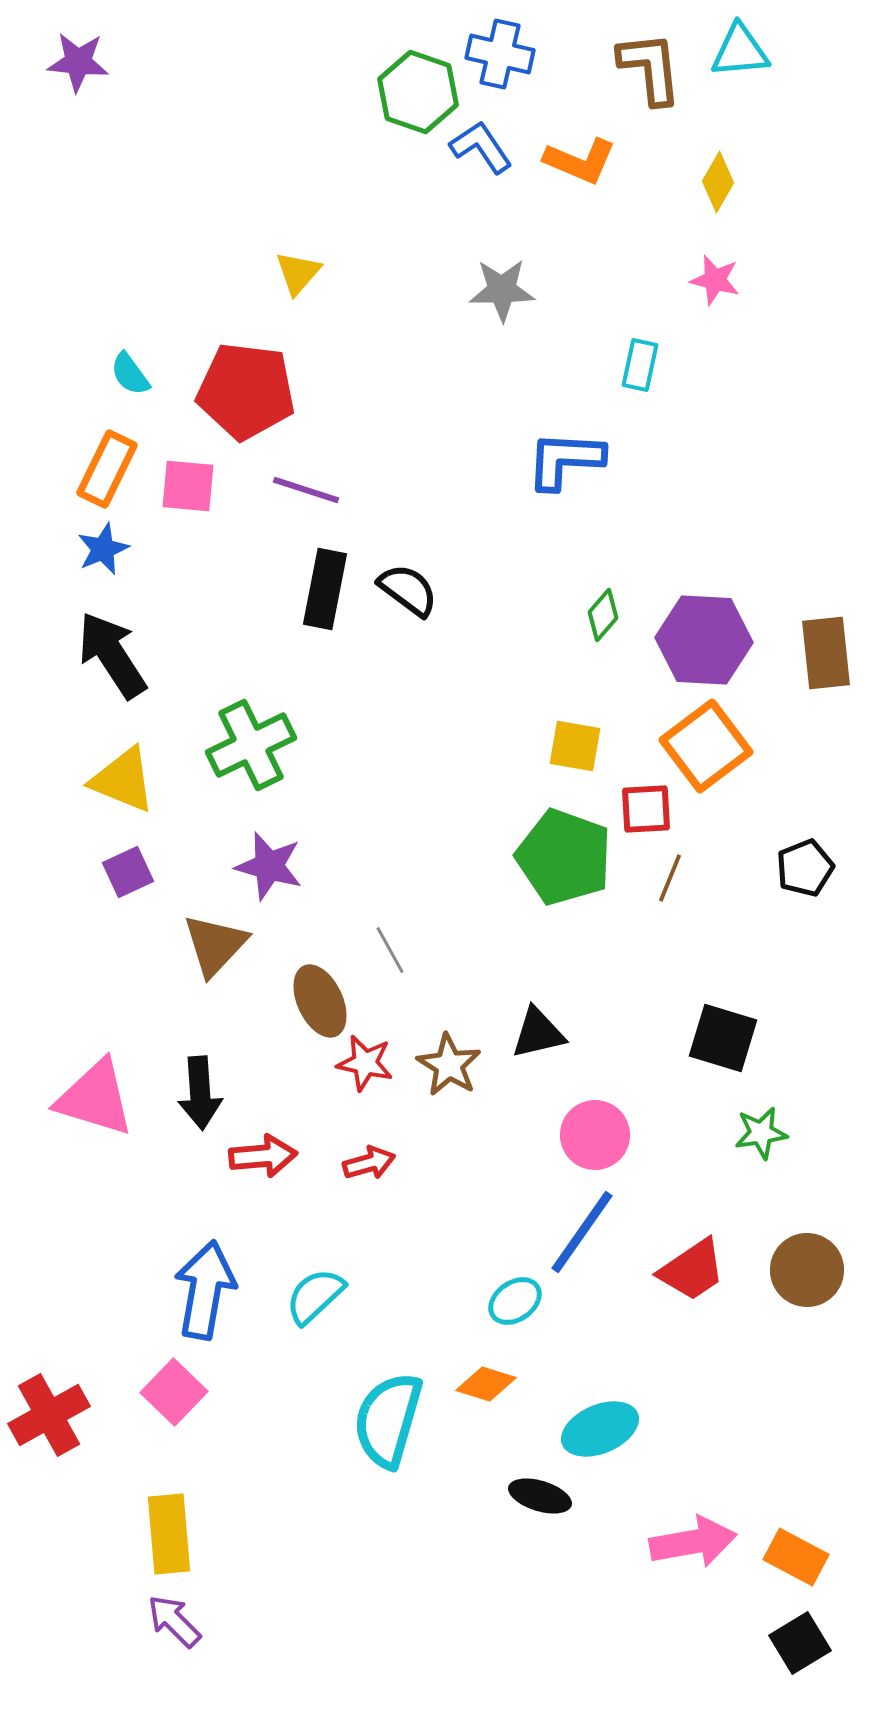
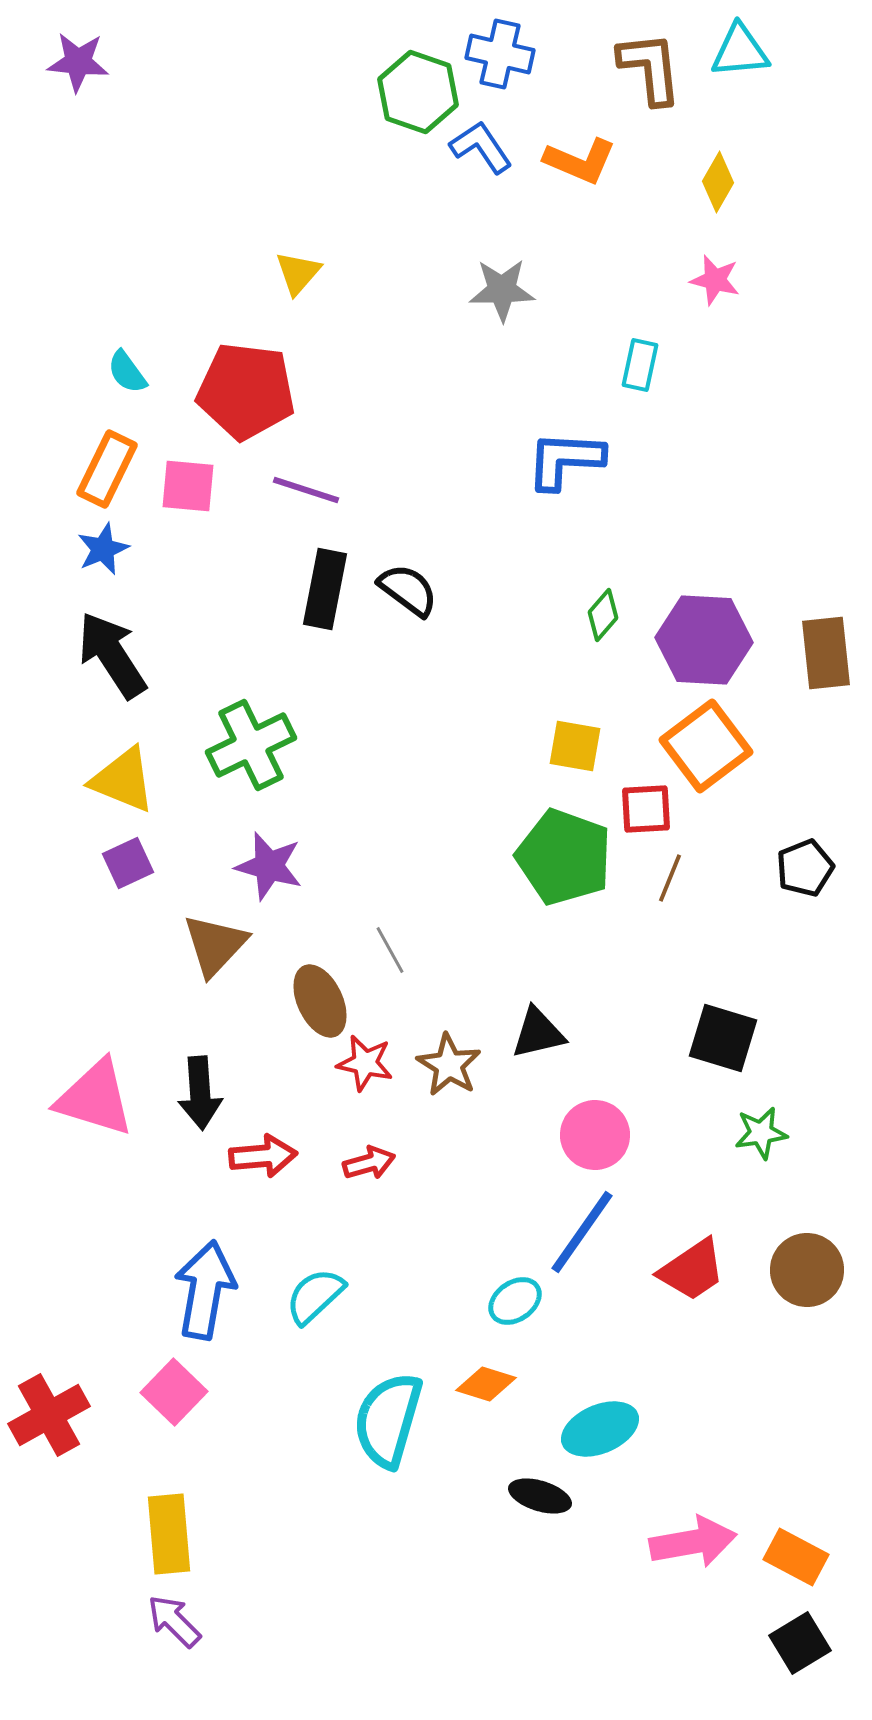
cyan semicircle at (130, 374): moved 3 px left, 2 px up
purple square at (128, 872): moved 9 px up
